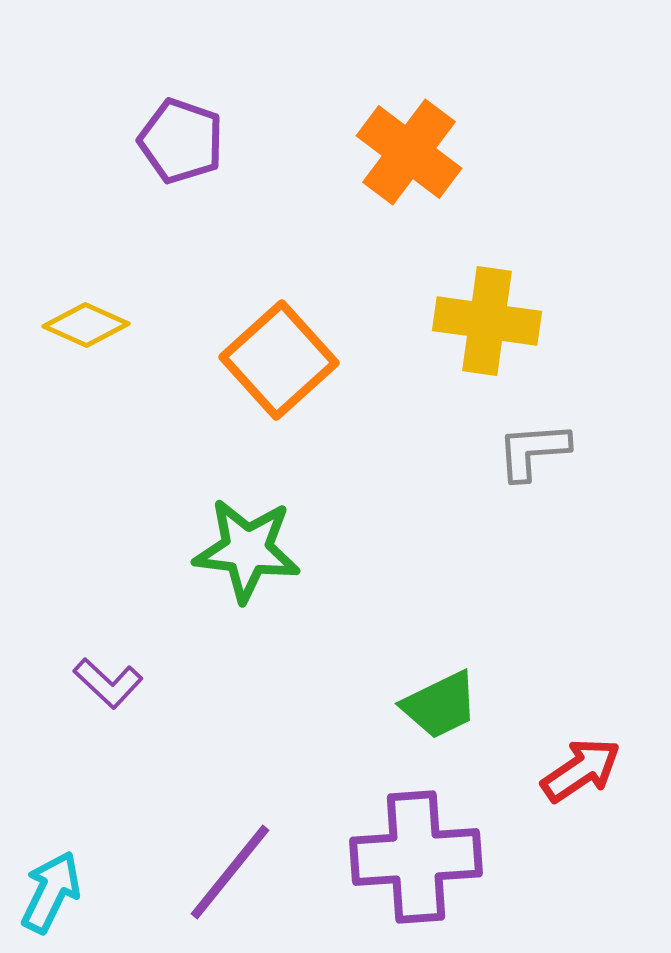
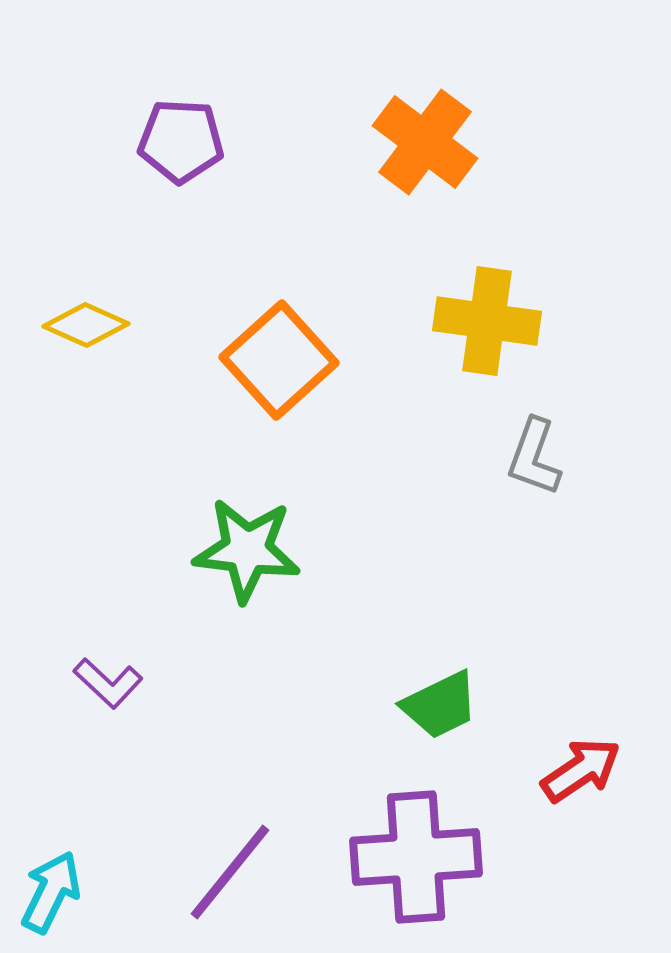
purple pentagon: rotated 16 degrees counterclockwise
orange cross: moved 16 px right, 10 px up
gray L-shape: moved 1 px right, 6 px down; rotated 66 degrees counterclockwise
